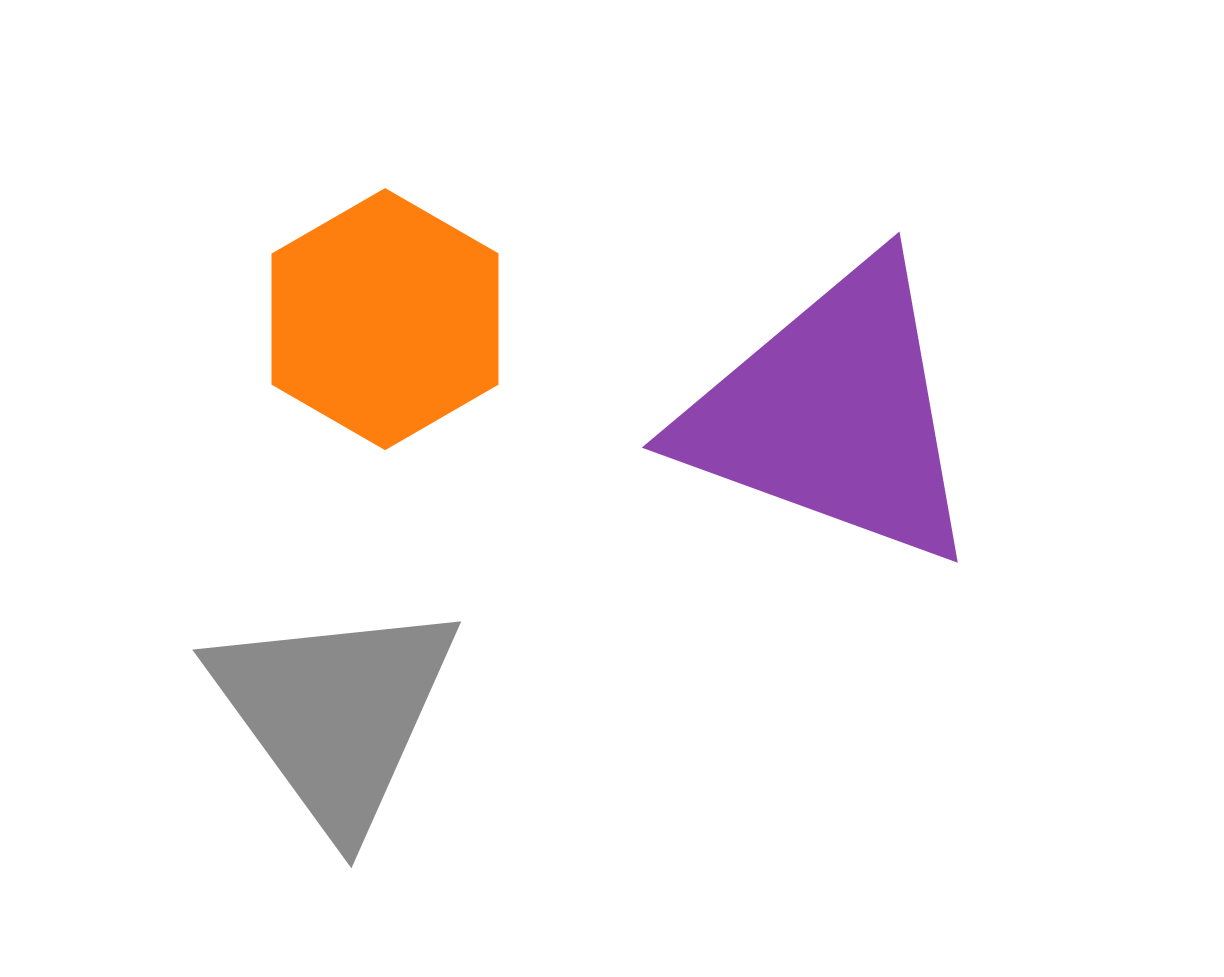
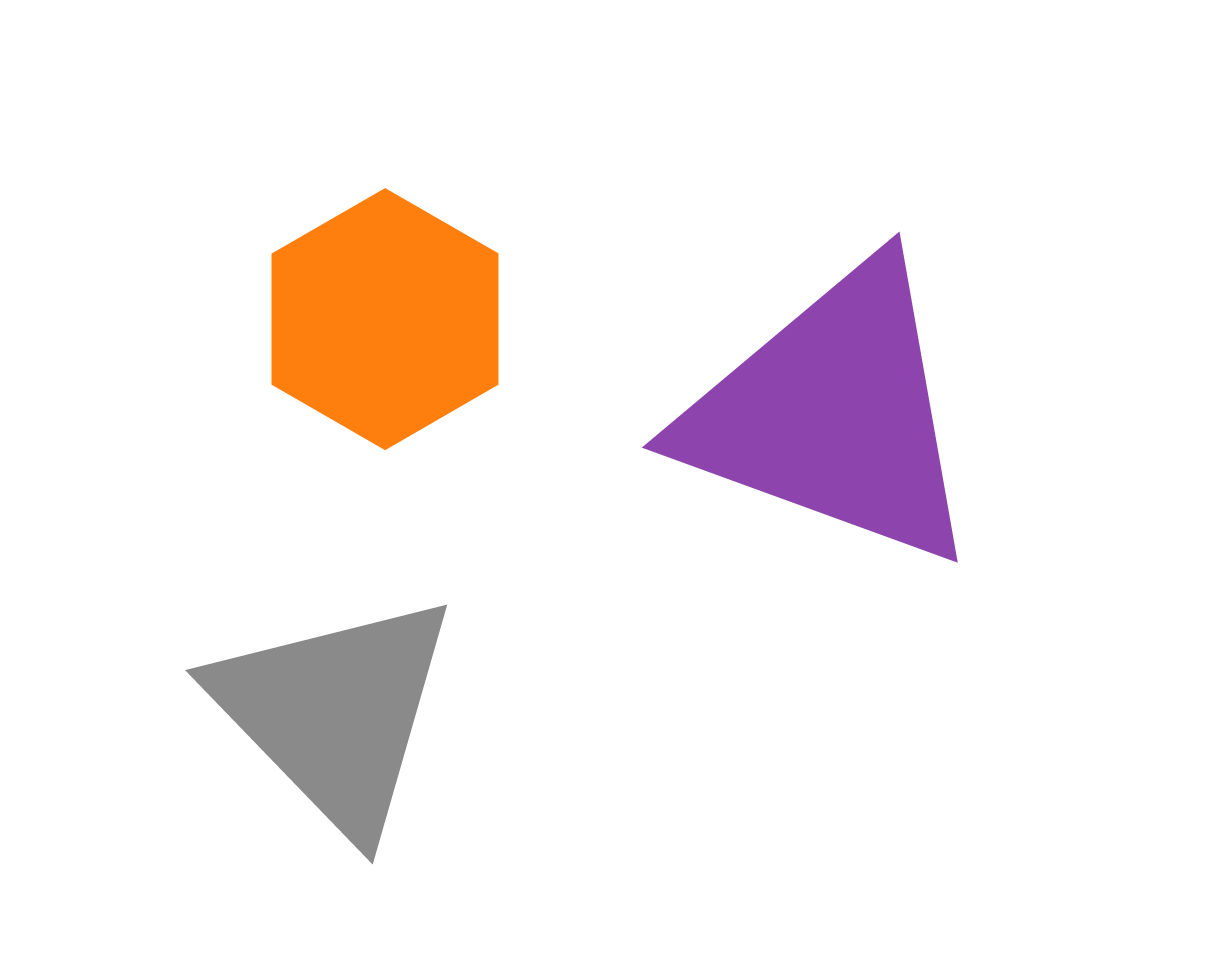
gray triangle: rotated 8 degrees counterclockwise
